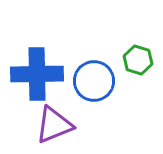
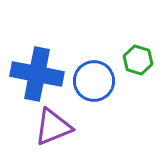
blue cross: rotated 12 degrees clockwise
purple triangle: moved 1 px left, 2 px down
